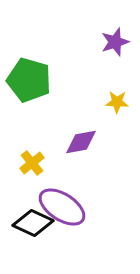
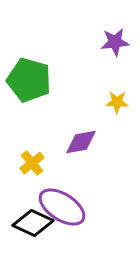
purple star: rotated 12 degrees clockwise
